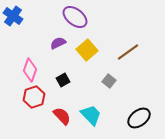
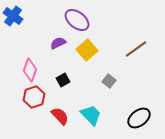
purple ellipse: moved 2 px right, 3 px down
brown line: moved 8 px right, 3 px up
red semicircle: moved 2 px left
